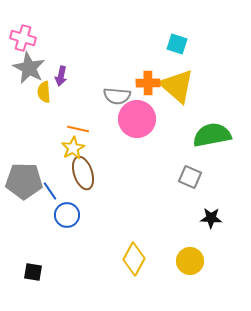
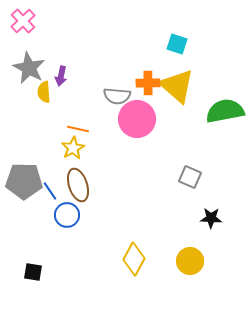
pink cross: moved 17 px up; rotated 30 degrees clockwise
green semicircle: moved 13 px right, 24 px up
brown ellipse: moved 5 px left, 12 px down
